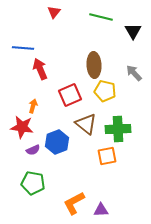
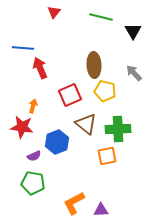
red arrow: moved 1 px up
purple semicircle: moved 1 px right, 6 px down
